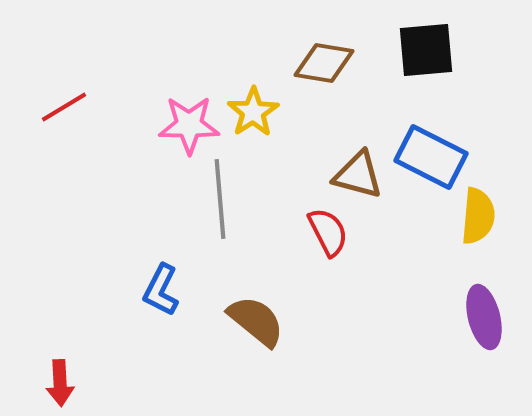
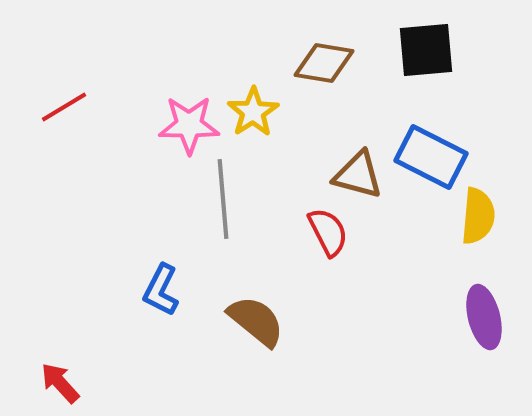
gray line: moved 3 px right
red arrow: rotated 141 degrees clockwise
